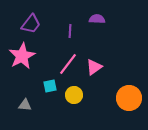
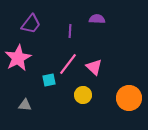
pink star: moved 4 px left, 2 px down
pink triangle: rotated 42 degrees counterclockwise
cyan square: moved 1 px left, 6 px up
yellow circle: moved 9 px right
